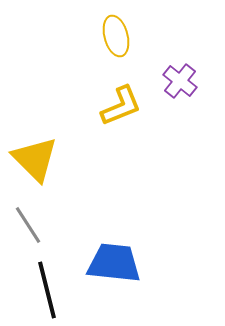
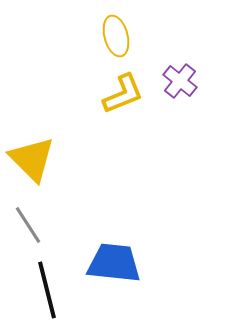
yellow L-shape: moved 2 px right, 12 px up
yellow triangle: moved 3 px left
